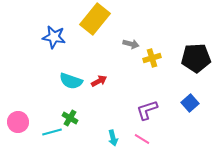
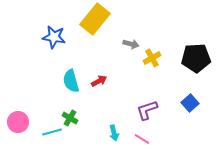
yellow cross: rotated 12 degrees counterclockwise
cyan semicircle: rotated 55 degrees clockwise
cyan arrow: moved 1 px right, 5 px up
